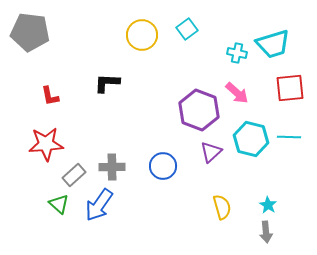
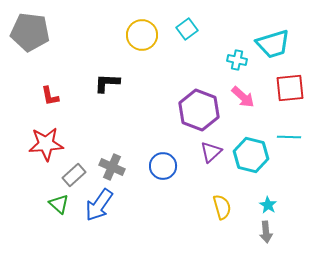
cyan cross: moved 7 px down
pink arrow: moved 6 px right, 4 px down
cyan hexagon: moved 16 px down
gray cross: rotated 25 degrees clockwise
